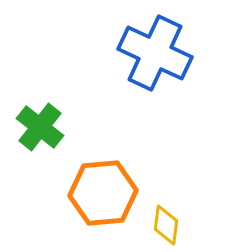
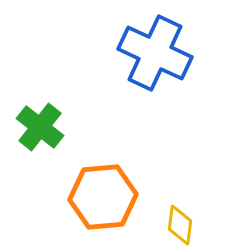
orange hexagon: moved 4 px down
yellow diamond: moved 14 px right
